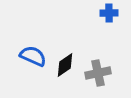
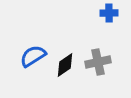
blue semicircle: rotated 56 degrees counterclockwise
gray cross: moved 11 px up
